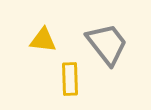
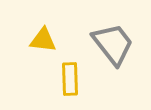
gray trapezoid: moved 6 px right
